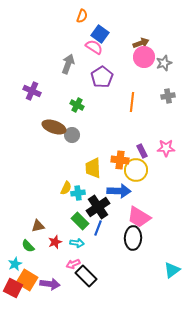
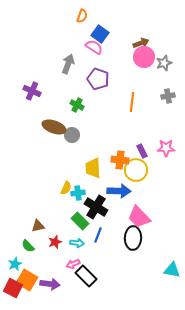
purple pentagon: moved 4 px left, 2 px down; rotated 20 degrees counterclockwise
black cross: moved 2 px left; rotated 25 degrees counterclockwise
pink trapezoid: rotated 15 degrees clockwise
blue line: moved 7 px down
cyan triangle: rotated 48 degrees clockwise
